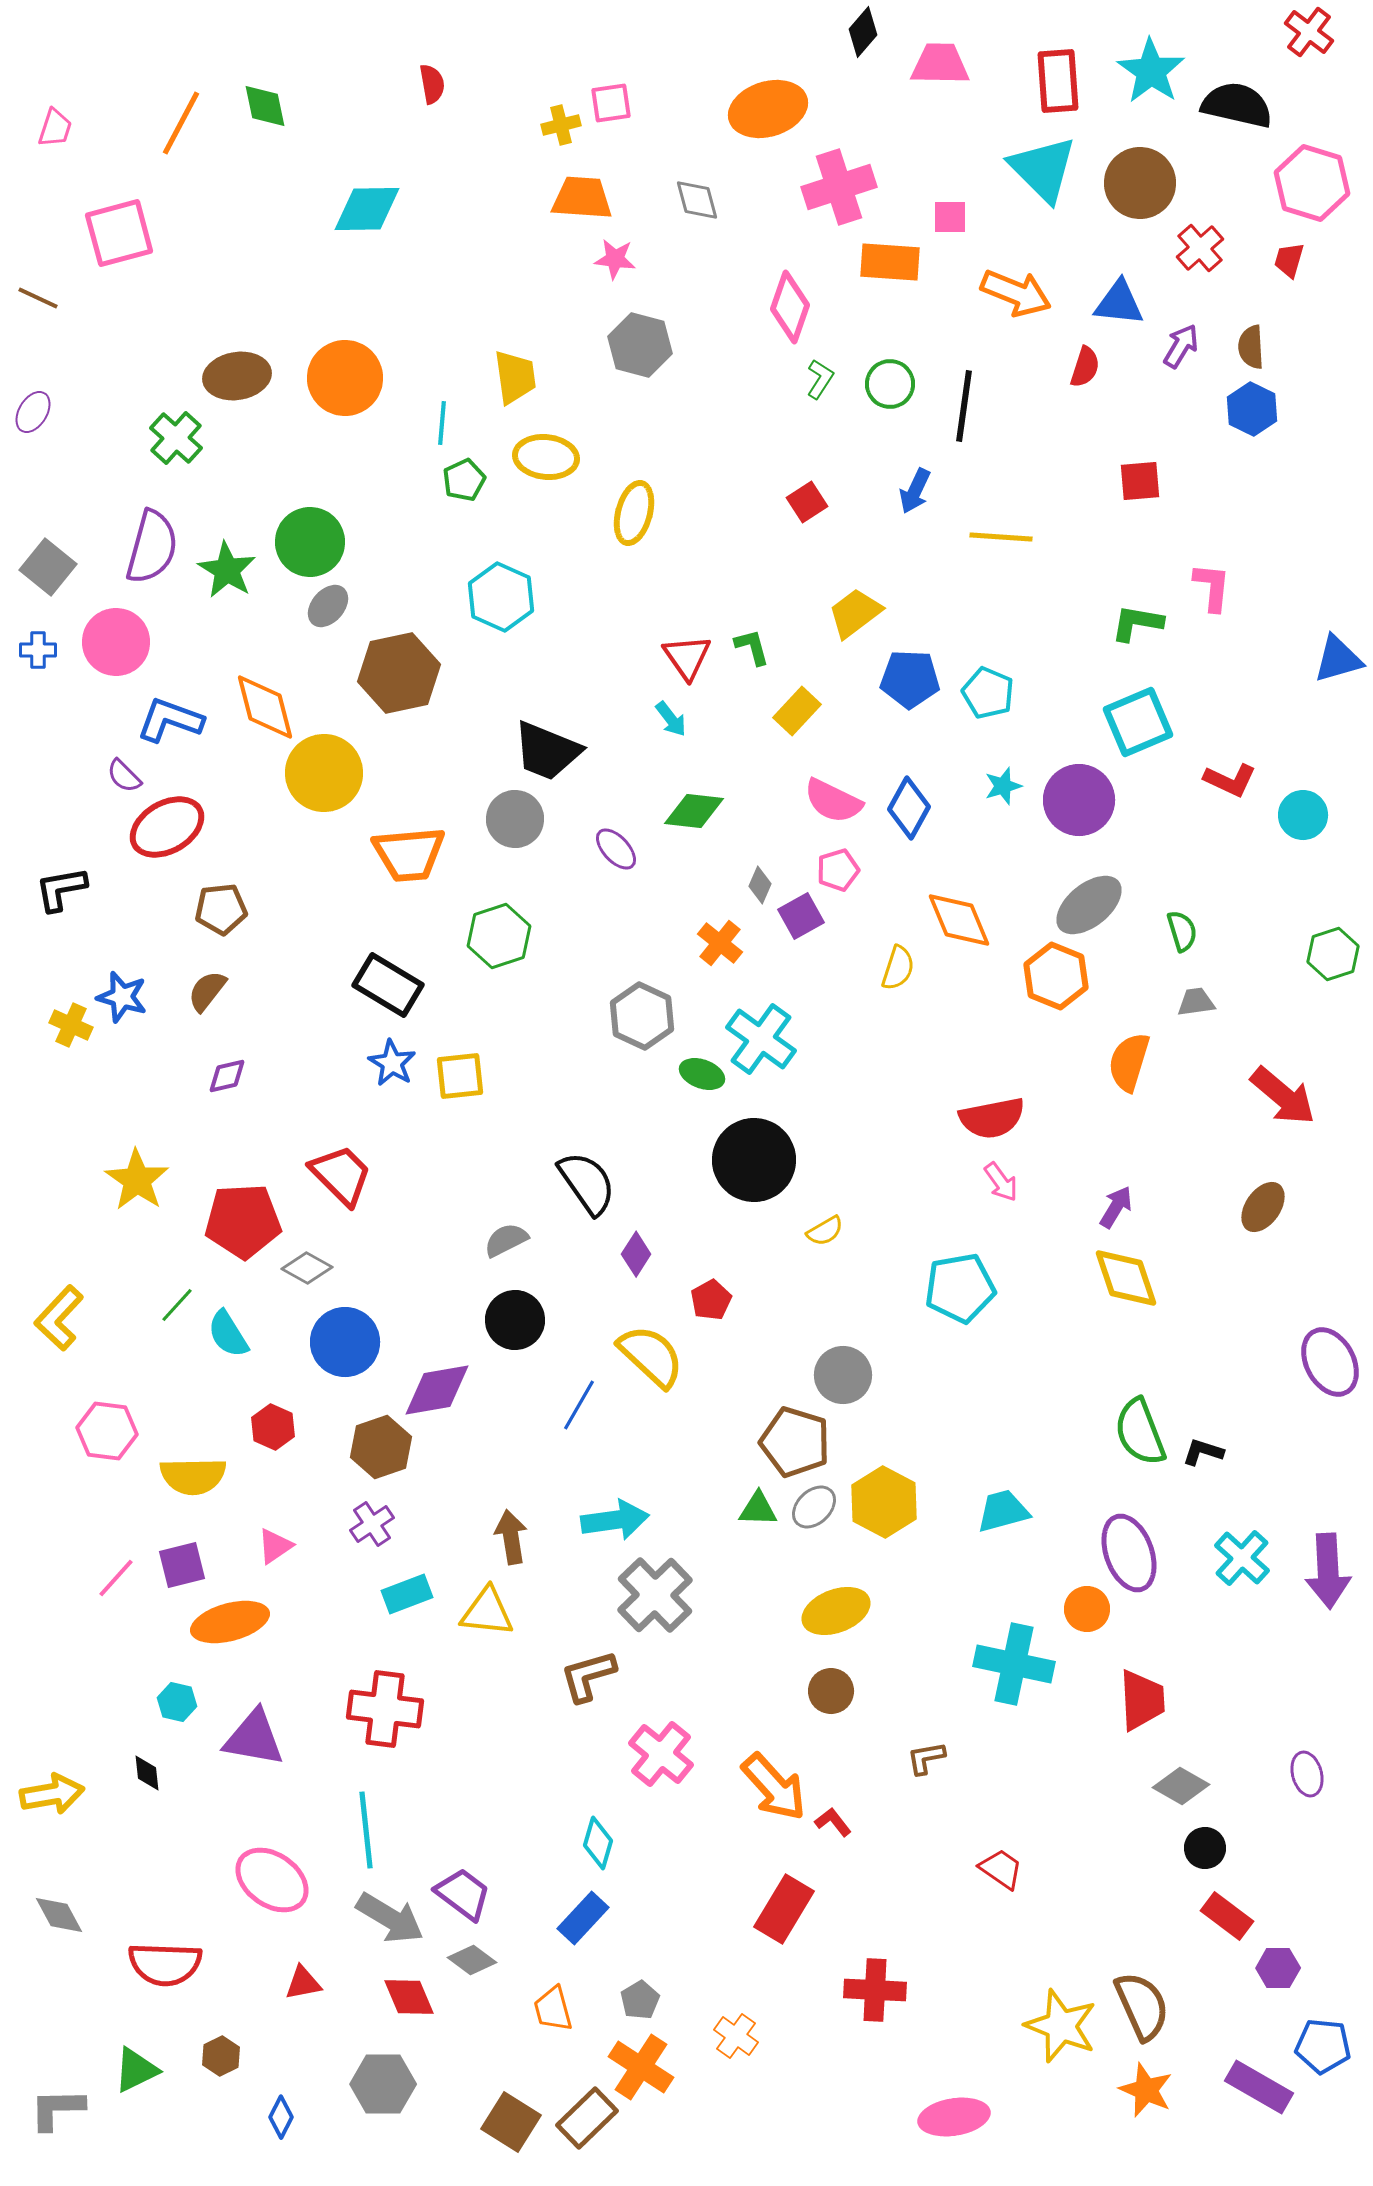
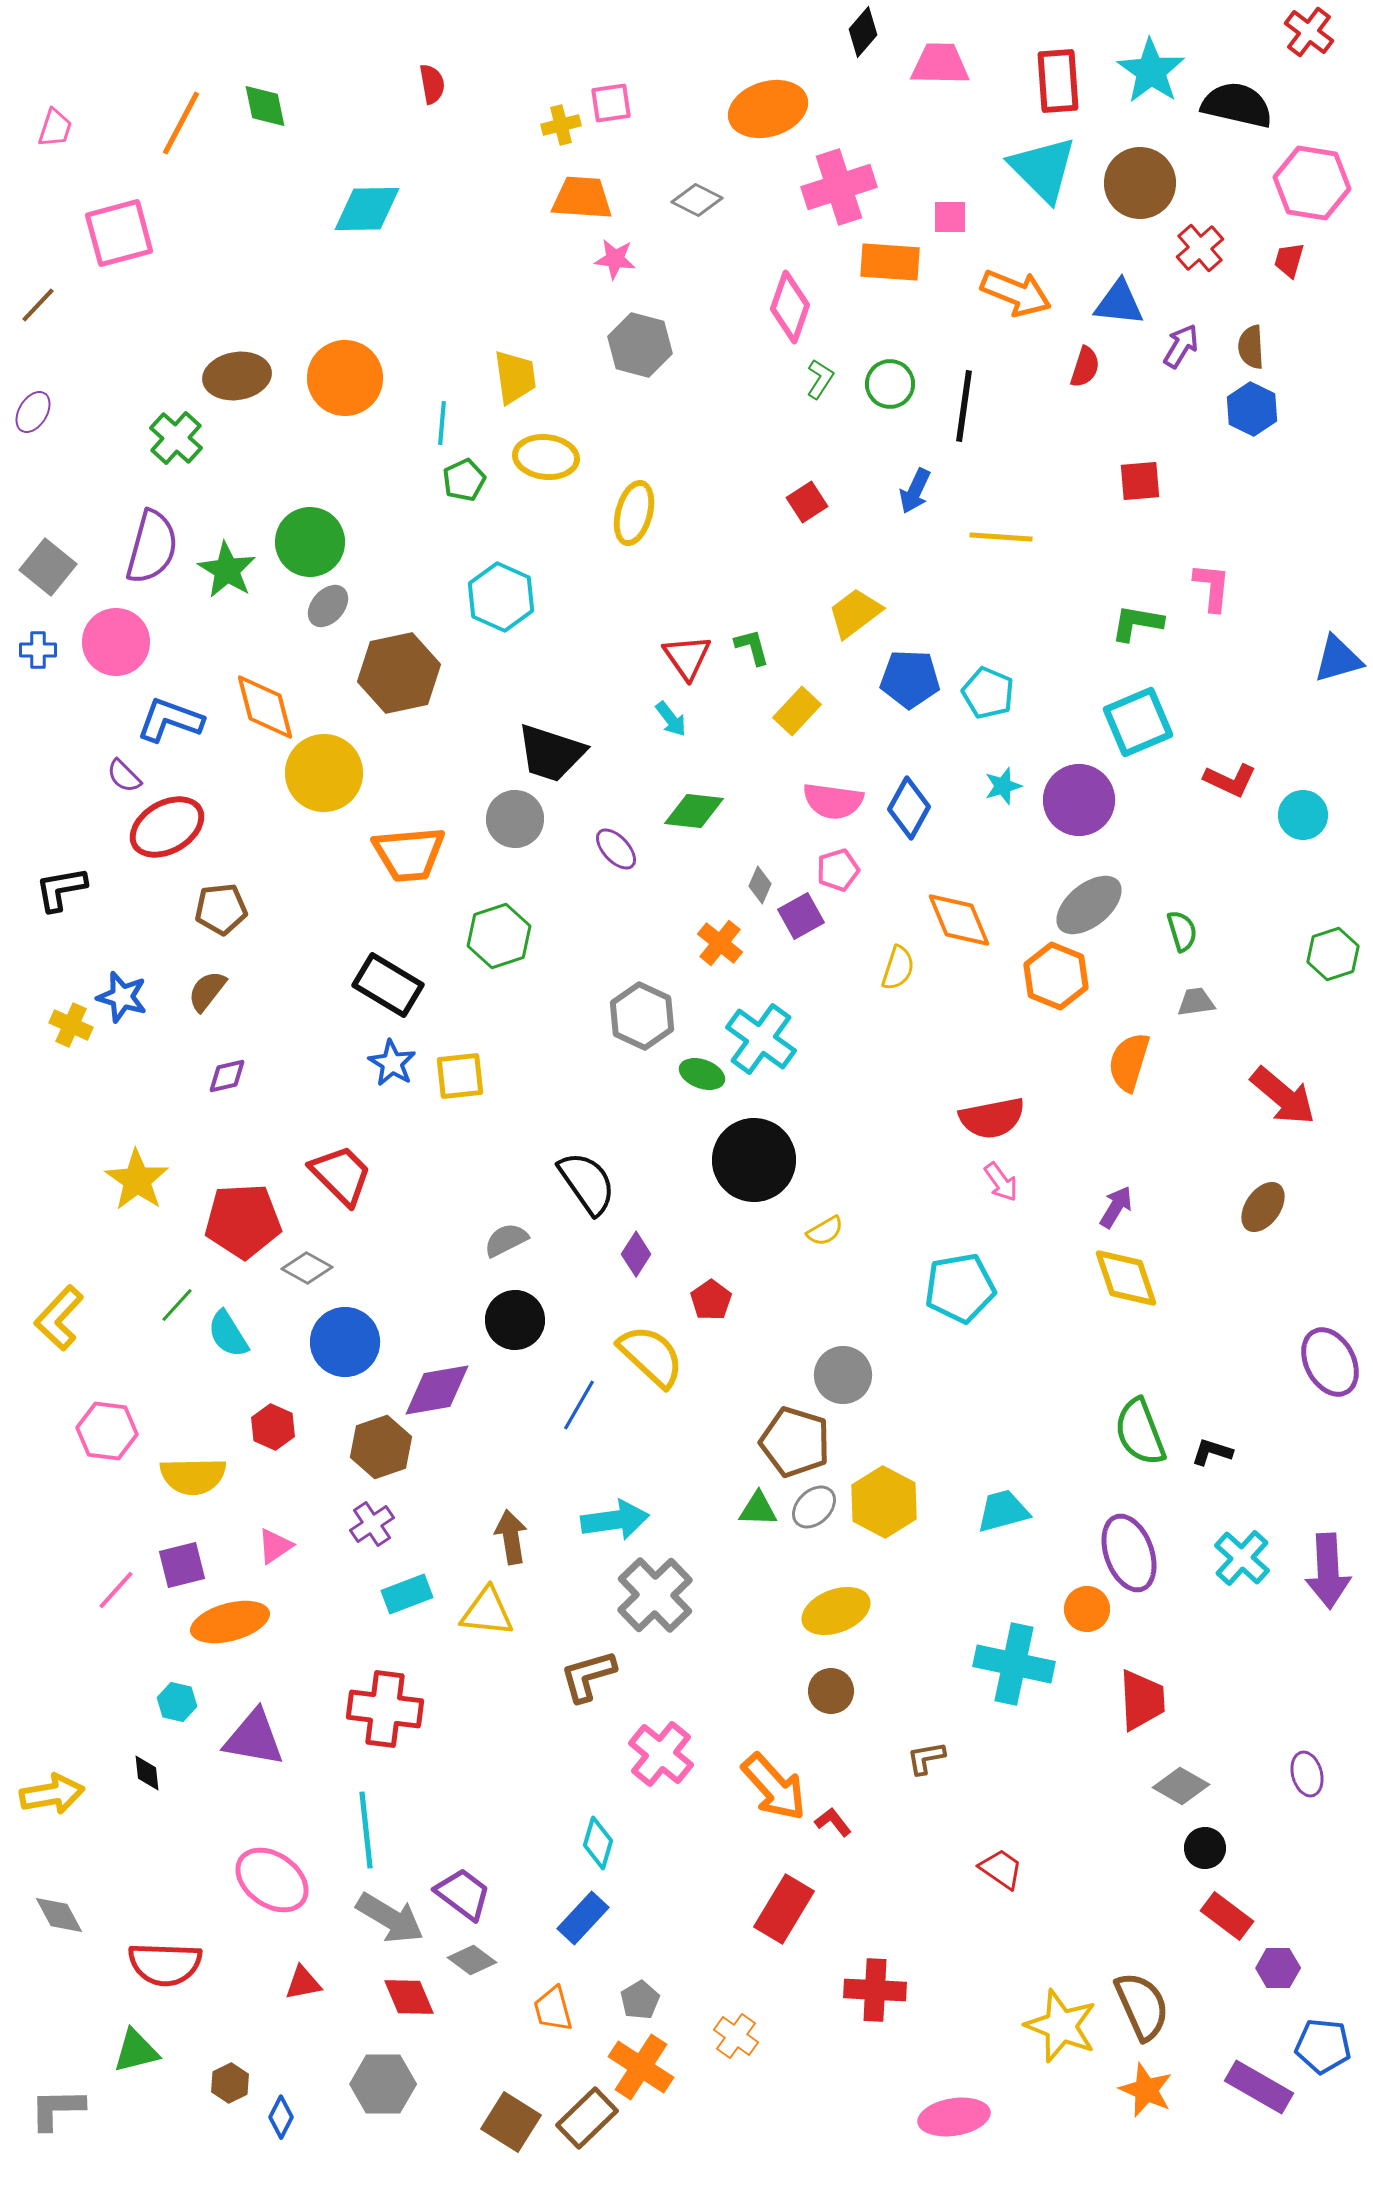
pink hexagon at (1312, 183): rotated 8 degrees counterclockwise
gray diamond at (697, 200): rotated 48 degrees counterclockwise
brown line at (38, 298): moved 7 px down; rotated 72 degrees counterclockwise
black trapezoid at (547, 751): moved 4 px right, 2 px down; rotated 4 degrees counterclockwise
pink semicircle at (833, 801): rotated 18 degrees counterclockwise
red pentagon at (711, 1300): rotated 6 degrees counterclockwise
black L-shape at (1203, 1452): moved 9 px right
pink line at (116, 1578): moved 12 px down
brown hexagon at (221, 2056): moved 9 px right, 27 px down
green triangle at (136, 2070): moved 19 px up; rotated 12 degrees clockwise
